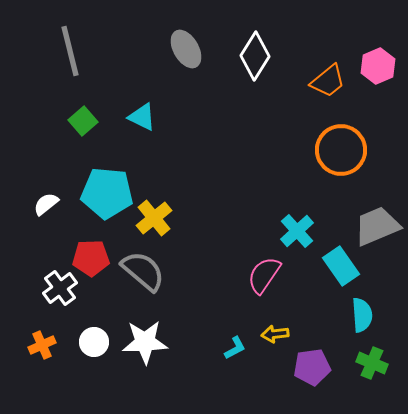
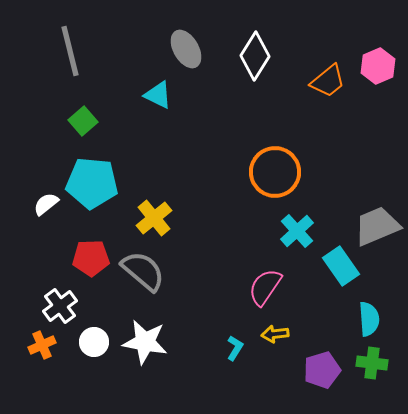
cyan triangle: moved 16 px right, 22 px up
orange circle: moved 66 px left, 22 px down
cyan pentagon: moved 15 px left, 10 px up
pink semicircle: moved 1 px right, 12 px down
white cross: moved 18 px down
cyan semicircle: moved 7 px right, 4 px down
white star: rotated 12 degrees clockwise
cyan L-shape: rotated 30 degrees counterclockwise
green cross: rotated 16 degrees counterclockwise
purple pentagon: moved 10 px right, 3 px down; rotated 9 degrees counterclockwise
